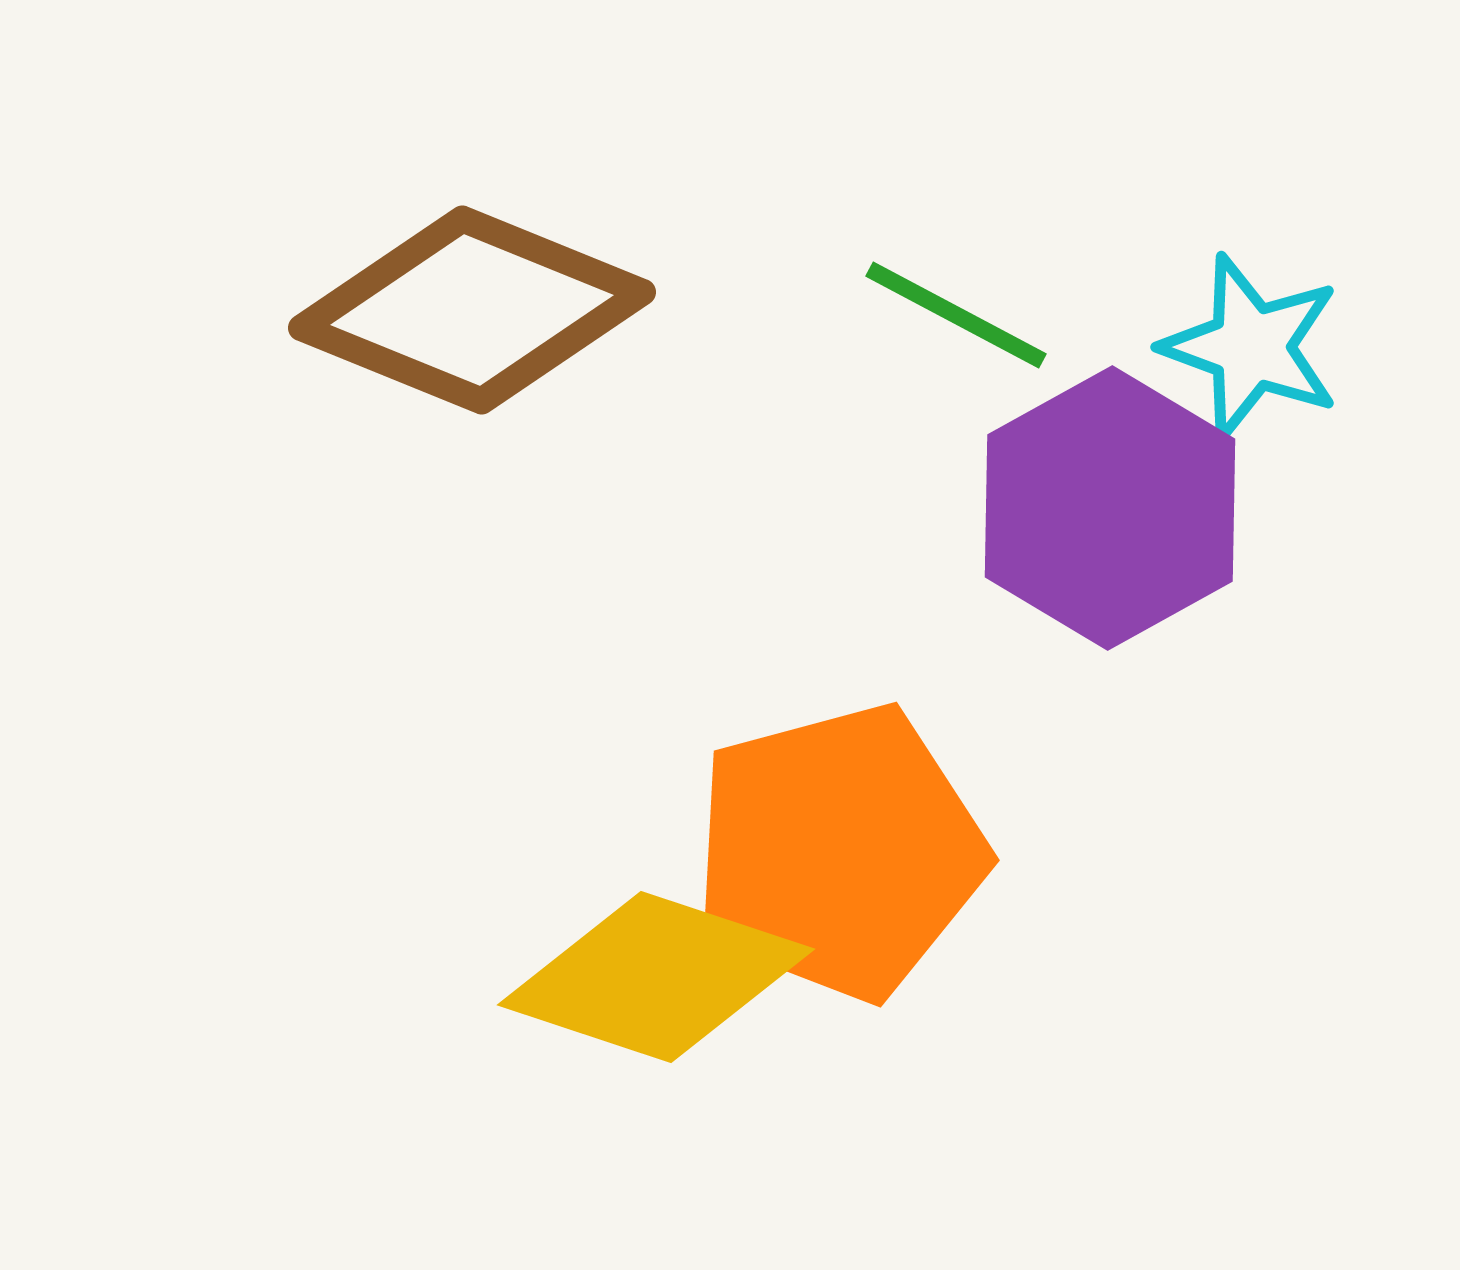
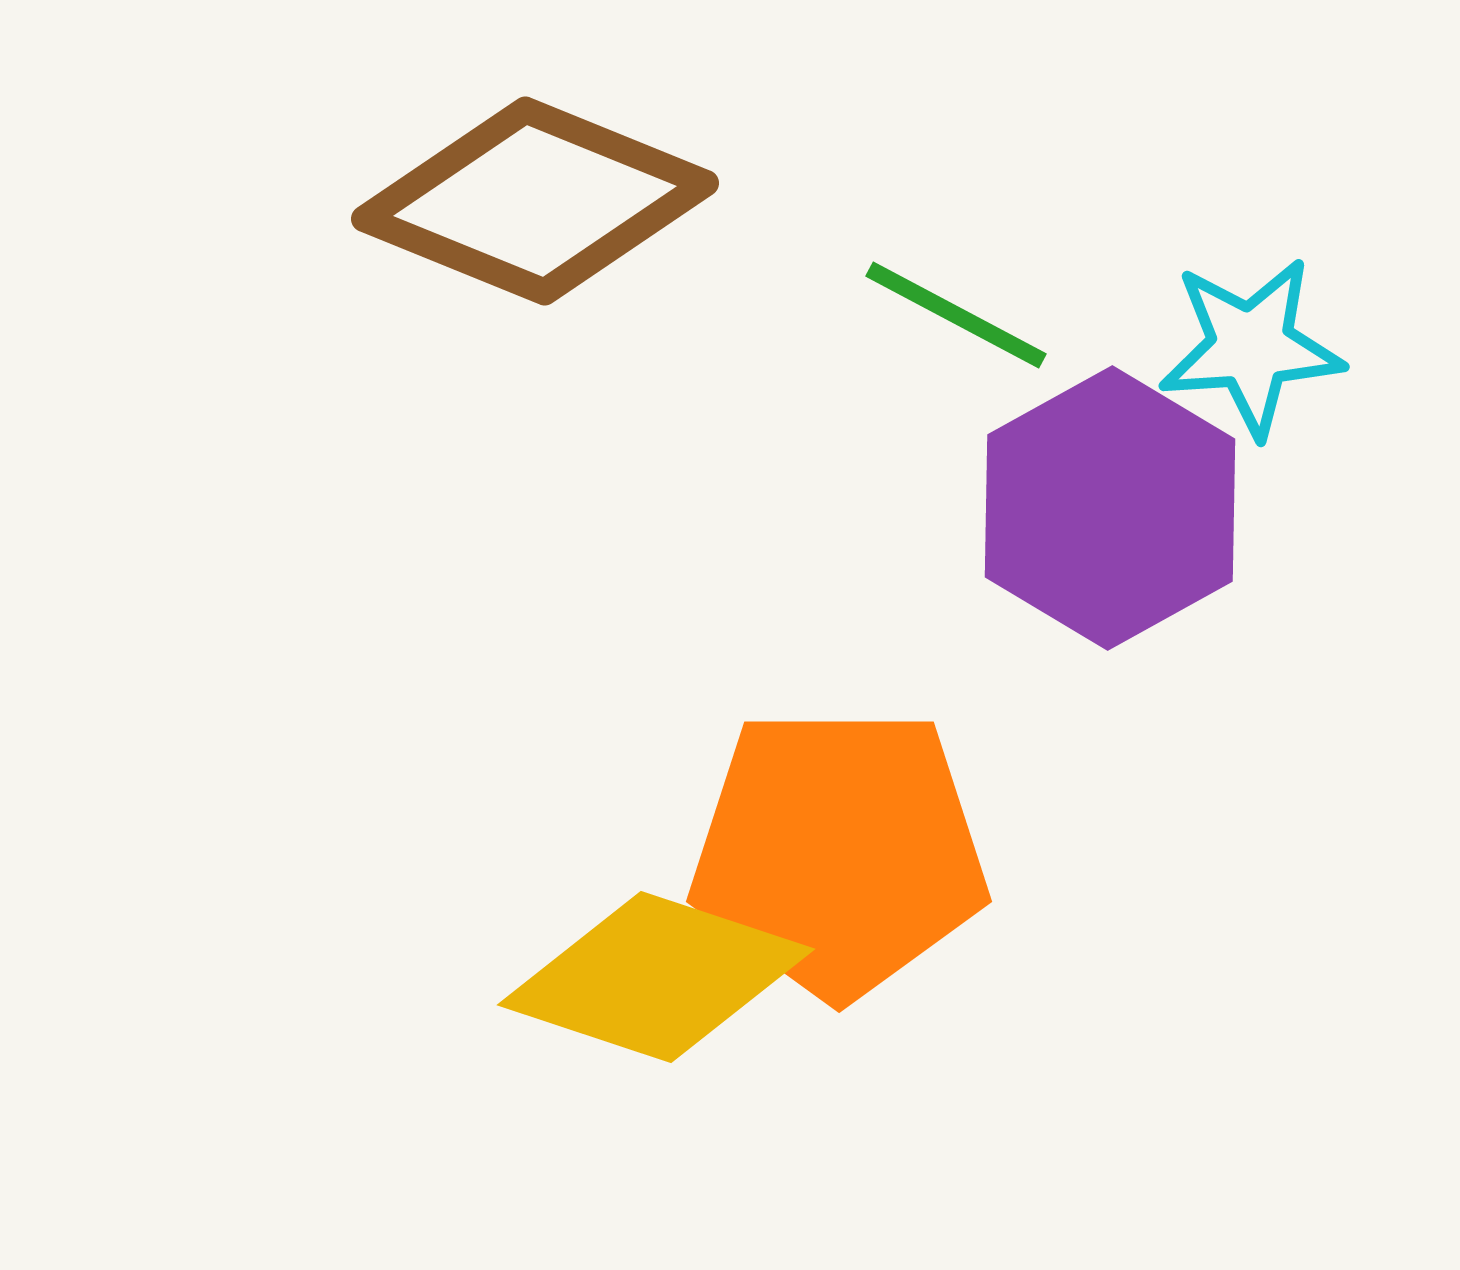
brown diamond: moved 63 px right, 109 px up
cyan star: rotated 24 degrees counterclockwise
orange pentagon: rotated 15 degrees clockwise
